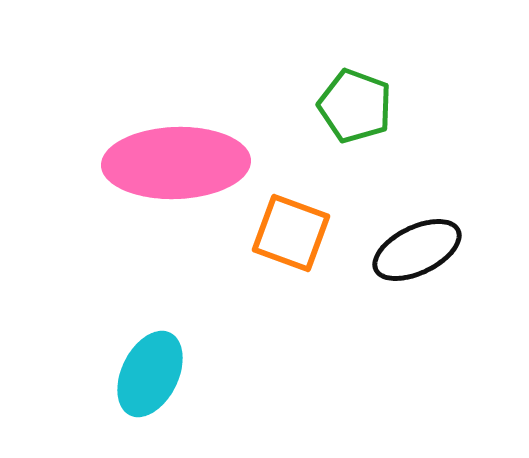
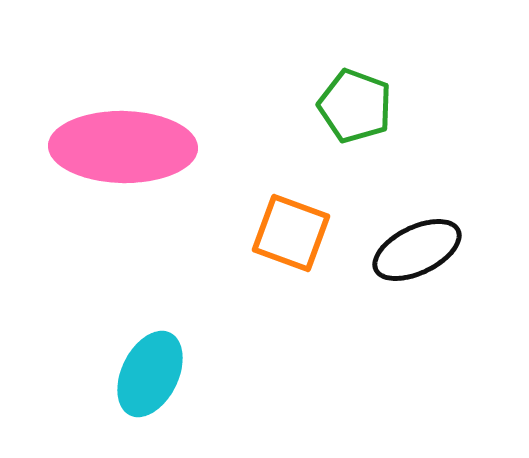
pink ellipse: moved 53 px left, 16 px up; rotated 3 degrees clockwise
